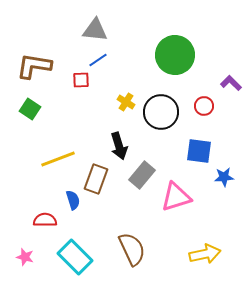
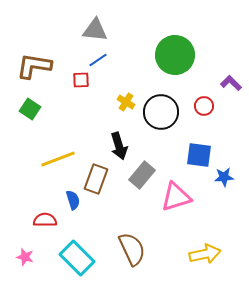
blue square: moved 4 px down
cyan rectangle: moved 2 px right, 1 px down
